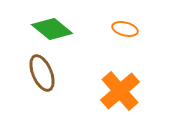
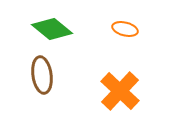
brown ellipse: moved 2 px down; rotated 15 degrees clockwise
orange cross: rotated 6 degrees counterclockwise
